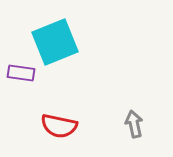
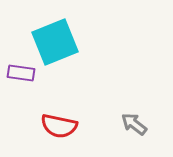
gray arrow: rotated 40 degrees counterclockwise
